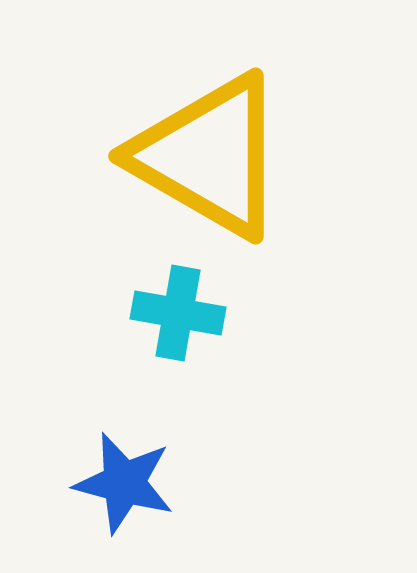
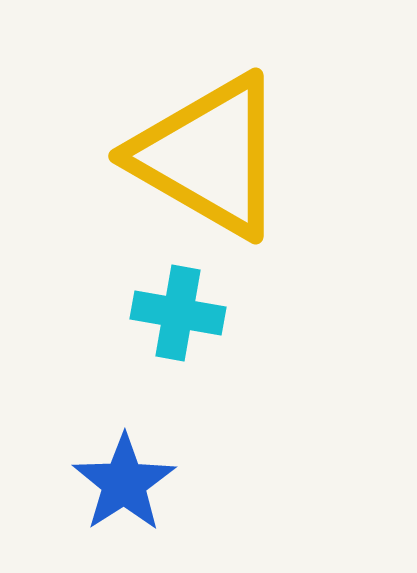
blue star: rotated 24 degrees clockwise
